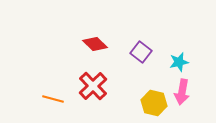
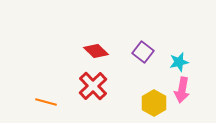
red diamond: moved 1 px right, 7 px down
purple square: moved 2 px right
pink arrow: moved 2 px up
orange line: moved 7 px left, 3 px down
yellow hexagon: rotated 15 degrees clockwise
